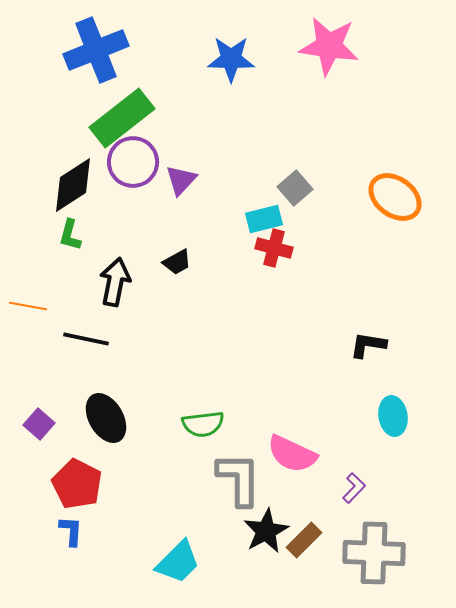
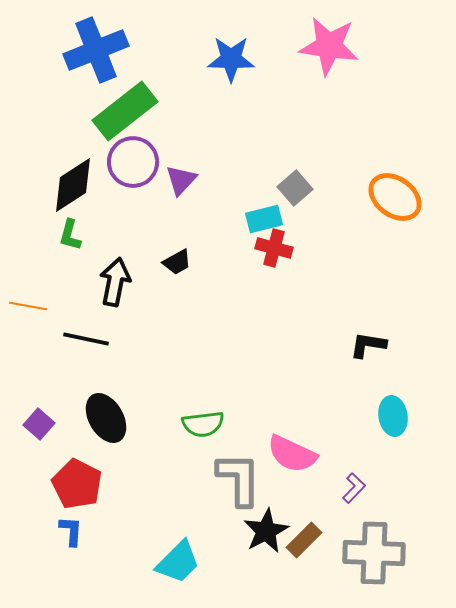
green rectangle: moved 3 px right, 7 px up
